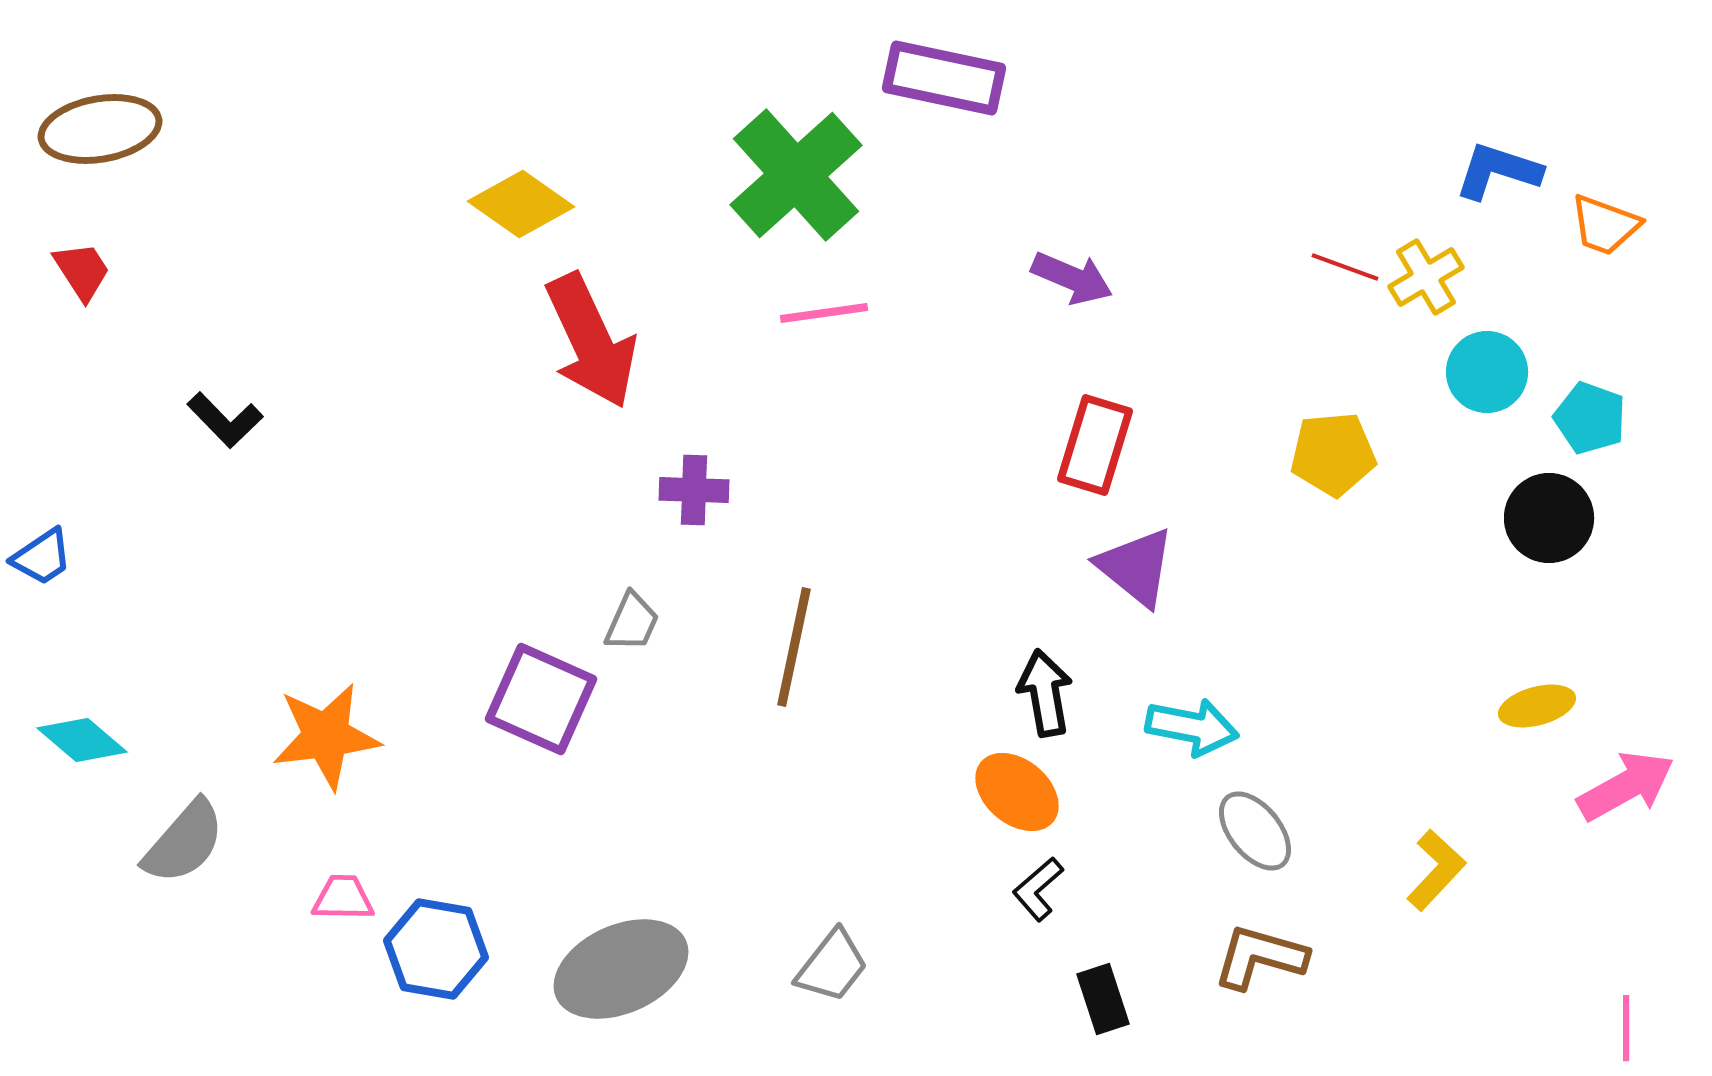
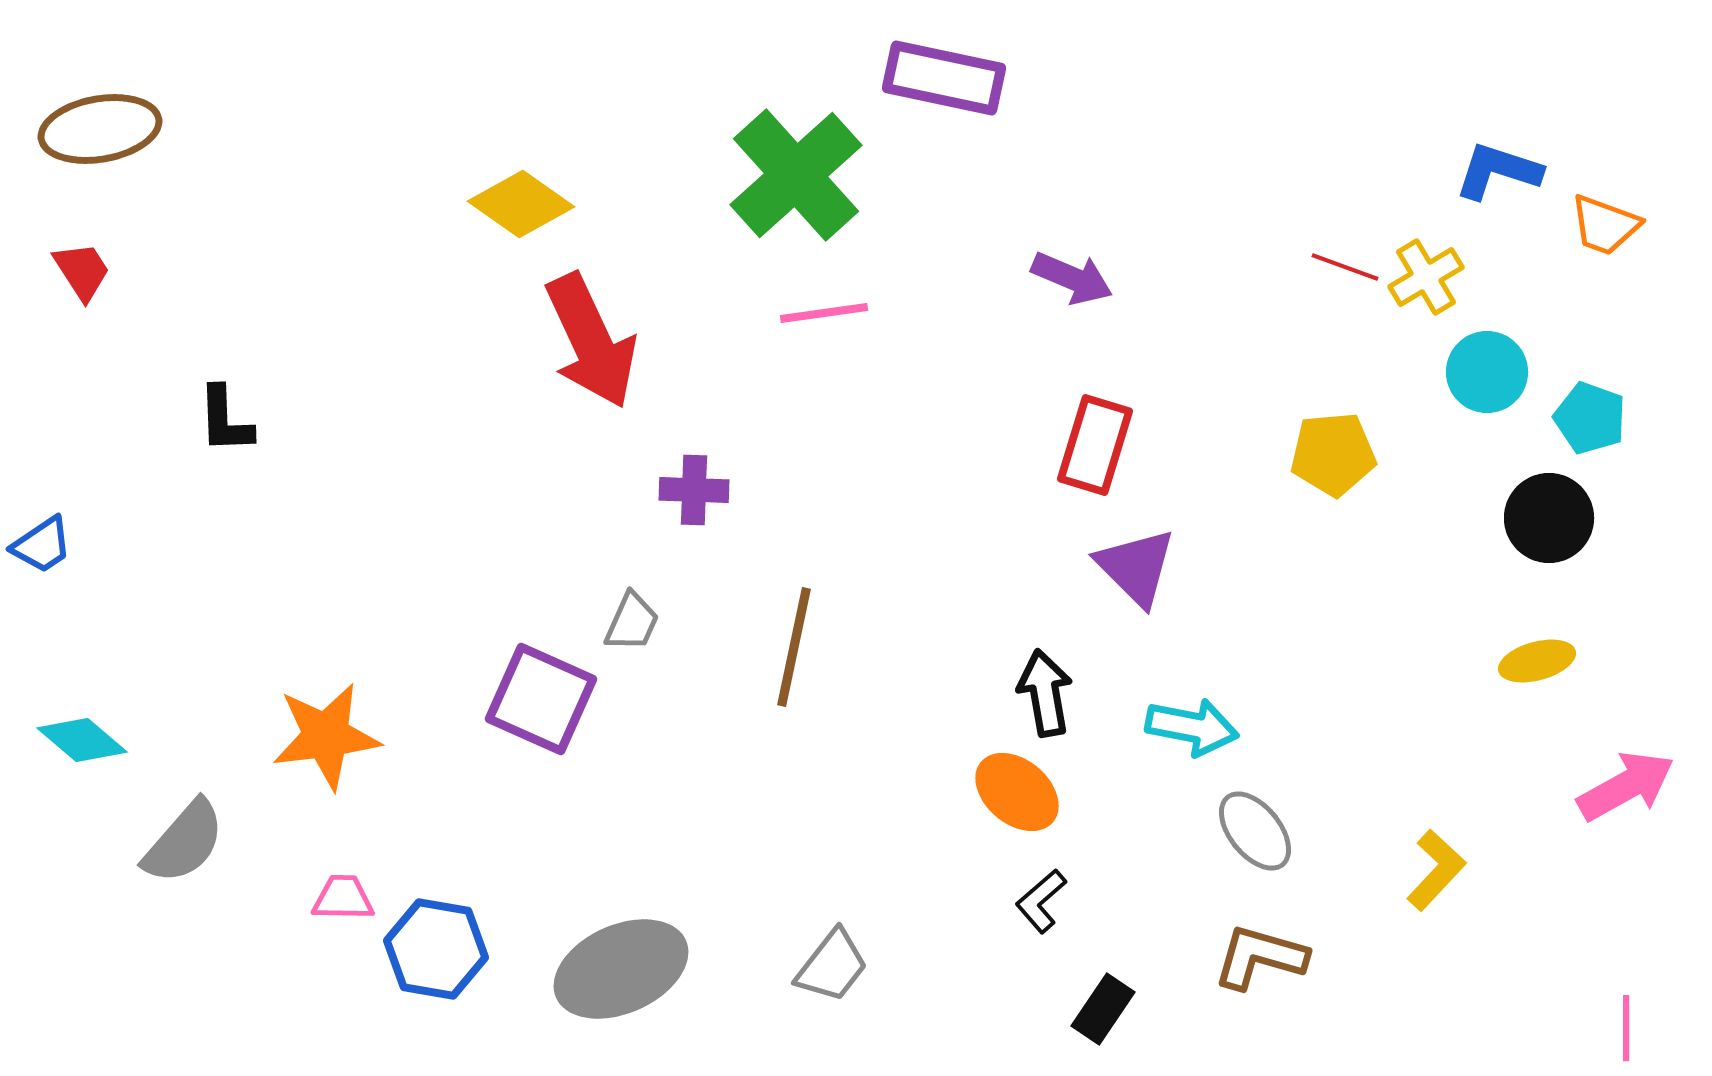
black L-shape at (225, 420): rotated 42 degrees clockwise
blue trapezoid at (42, 557): moved 12 px up
purple triangle at (1136, 567): rotated 6 degrees clockwise
yellow ellipse at (1537, 706): moved 45 px up
black L-shape at (1038, 889): moved 3 px right, 12 px down
black rectangle at (1103, 999): moved 10 px down; rotated 52 degrees clockwise
